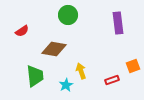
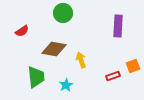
green circle: moved 5 px left, 2 px up
purple rectangle: moved 3 px down; rotated 10 degrees clockwise
yellow arrow: moved 11 px up
green trapezoid: moved 1 px right, 1 px down
red rectangle: moved 1 px right, 4 px up
